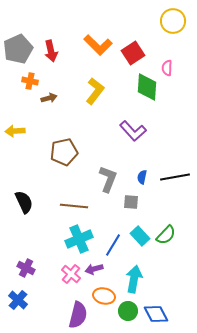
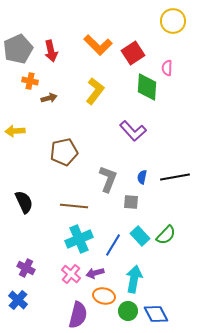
purple arrow: moved 1 px right, 4 px down
